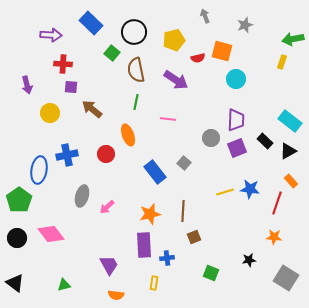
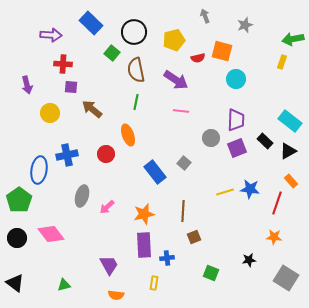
pink line at (168, 119): moved 13 px right, 8 px up
orange star at (150, 214): moved 6 px left
